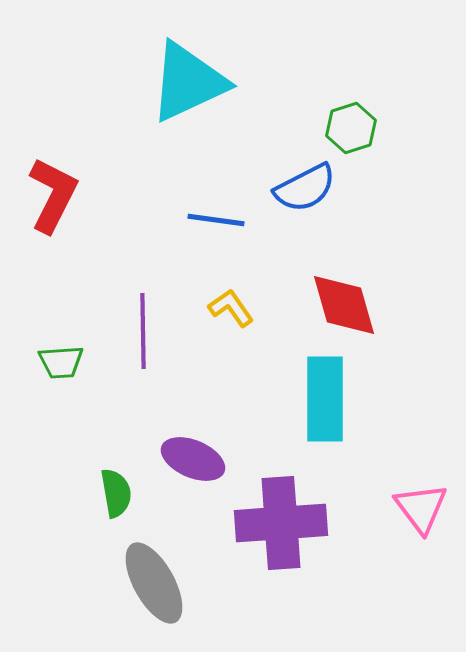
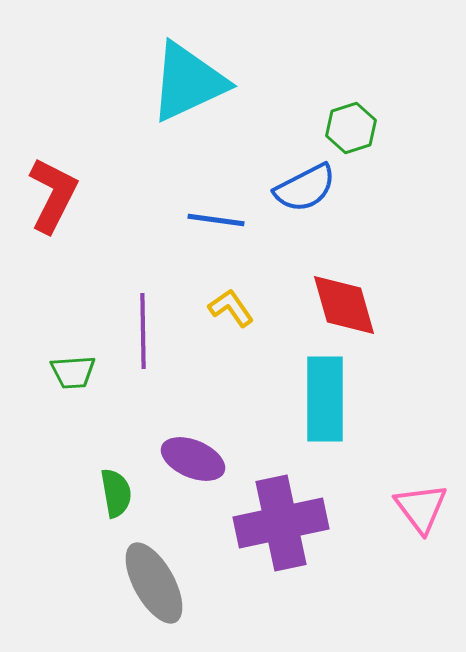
green trapezoid: moved 12 px right, 10 px down
purple cross: rotated 8 degrees counterclockwise
